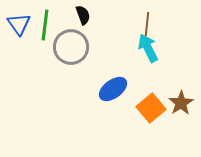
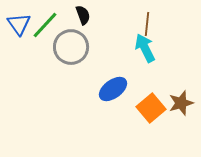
green line: rotated 36 degrees clockwise
cyan arrow: moved 3 px left
brown star: rotated 15 degrees clockwise
